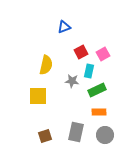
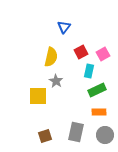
blue triangle: rotated 32 degrees counterclockwise
yellow semicircle: moved 5 px right, 8 px up
gray star: moved 16 px left; rotated 24 degrees clockwise
